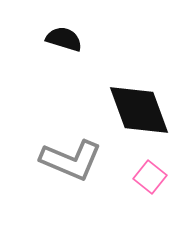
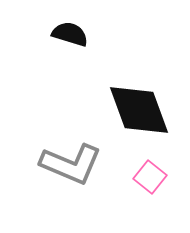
black semicircle: moved 6 px right, 5 px up
gray L-shape: moved 4 px down
